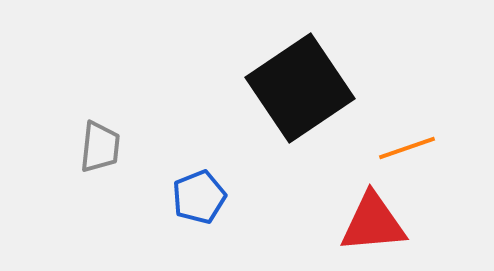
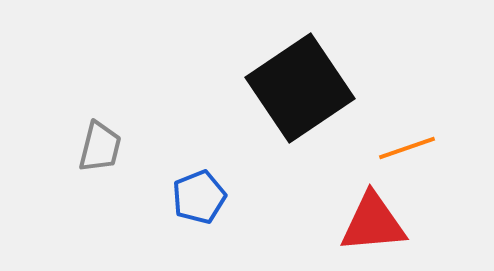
gray trapezoid: rotated 8 degrees clockwise
